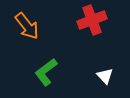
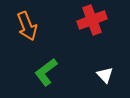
orange arrow: rotated 16 degrees clockwise
white triangle: moved 1 px up
